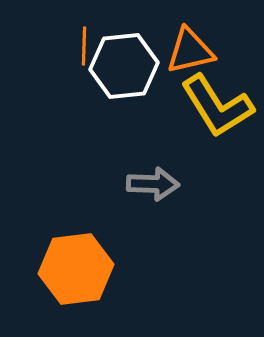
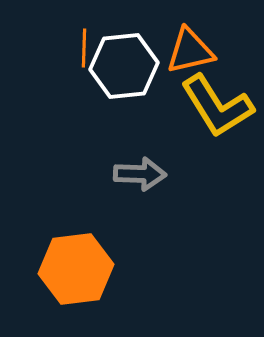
orange line: moved 2 px down
gray arrow: moved 13 px left, 10 px up
